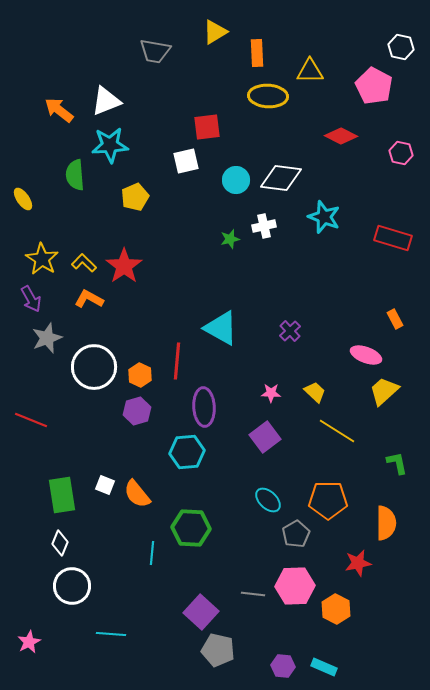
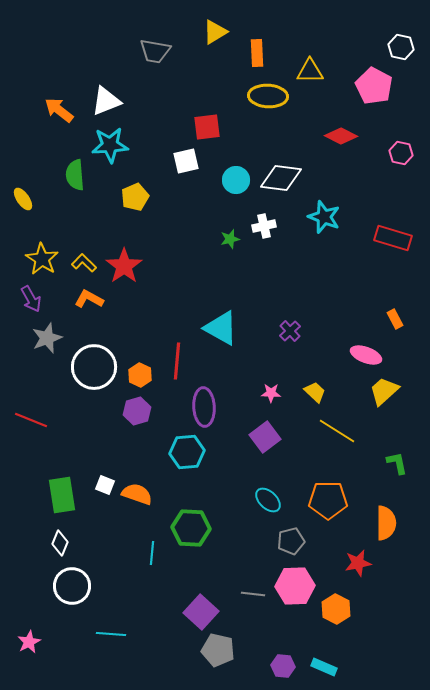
orange semicircle at (137, 494): rotated 148 degrees clockwise
gray pentagon at (296, 534): moved 5 px left, 7 px down; rotated 16 degrees clockwise
